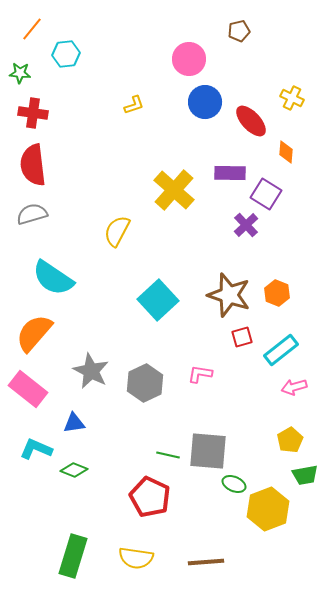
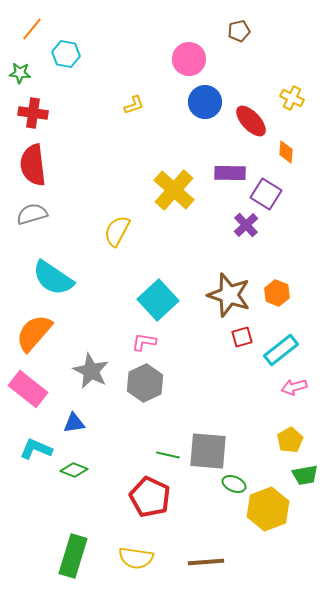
cyan hexagon at (66, 54): rotated 16 degrees clockwise
pink L-shape at (200, 374): moved 56 px left, 32 px up
